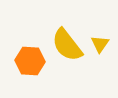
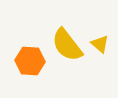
yellow triangle: rotated 24 degrees counterclockwise
